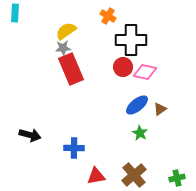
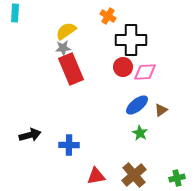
pink diamond: rotated 15 degrees counterclockwise
brown triangle: moved 1 px right, 1 px down
black arrow: rotated 30 degrees counterclockwise
blue cross: moved 5 px left, 3 px up
